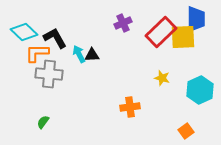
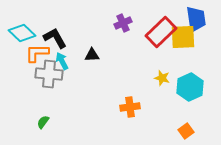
blue trapezoid: rotated 8 degrees counterclockwise
cyan diamond: moved 2 px left, 1 px down
cyan arrow: moved 17 px left, 7 px down
cyan hexagon: moved 10 px left, 3 px up
